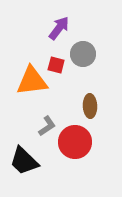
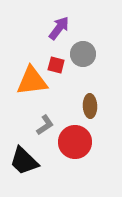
gray L-shape: moved 2 px left, 1 px up
